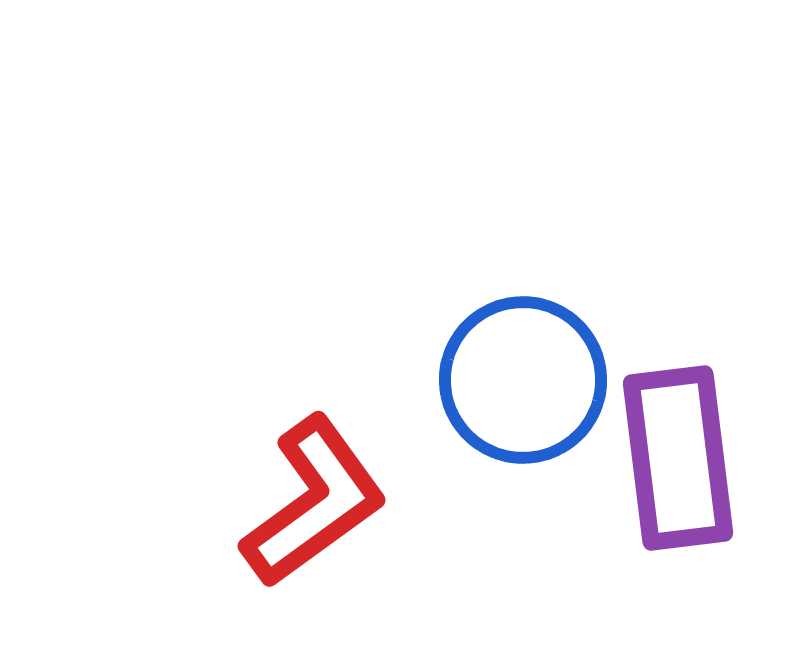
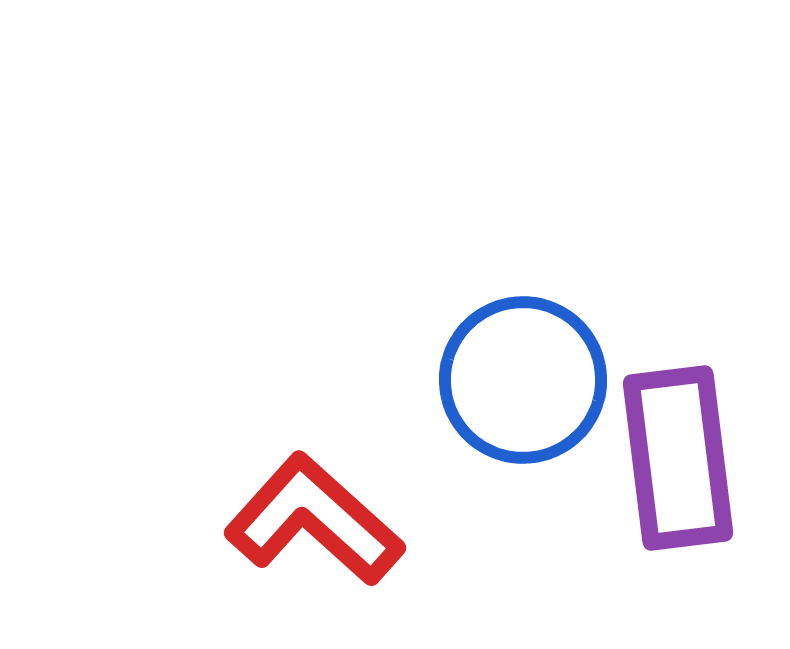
red L-shape: moved 18 px down; rotated 102 degrees counterclockwise
